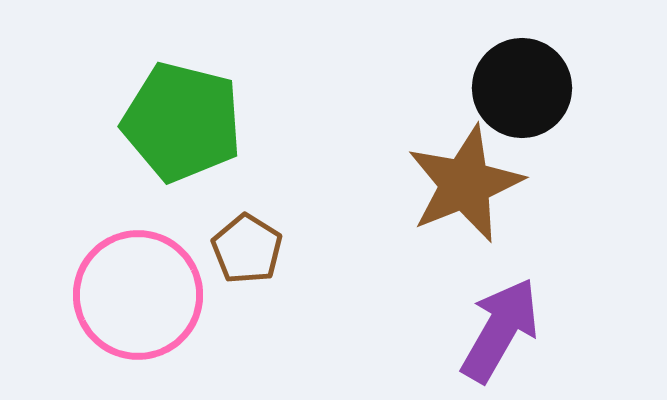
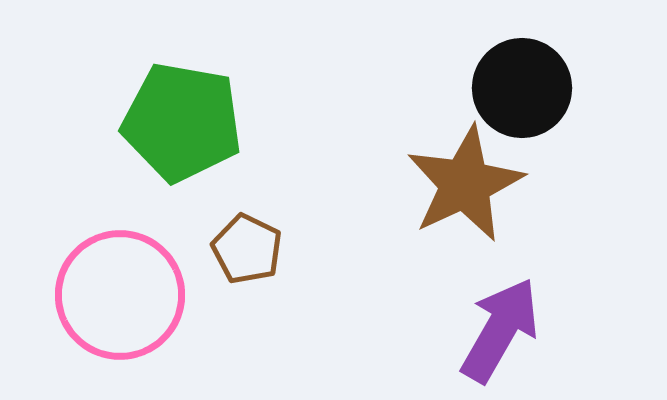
green pentagon: rotated 4 degrees counterclockwise
brown star: rotated 3 degrees counterclockwise
brown pentagon: rotated 6 degrees counterclockwise
pink circle: moved 18 px left
